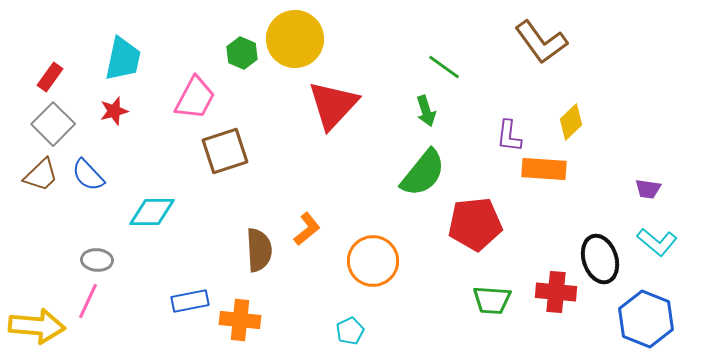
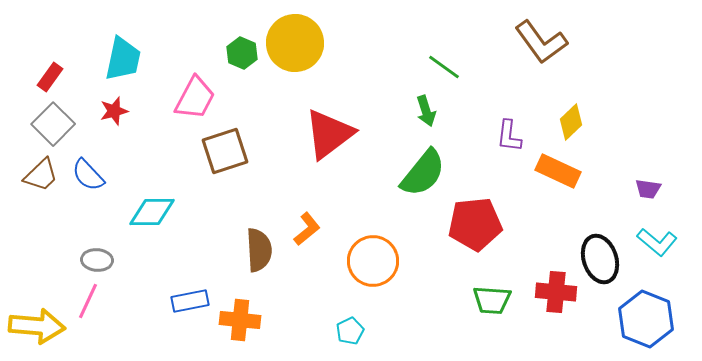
yellow circle: moved 4 px down
red triangle: moved 4 px left, 29 px down; rotated 10 degrees clockwise
orange rectangle: moved 14 px right, 2 px down; rotated 21 degrees clockwise
